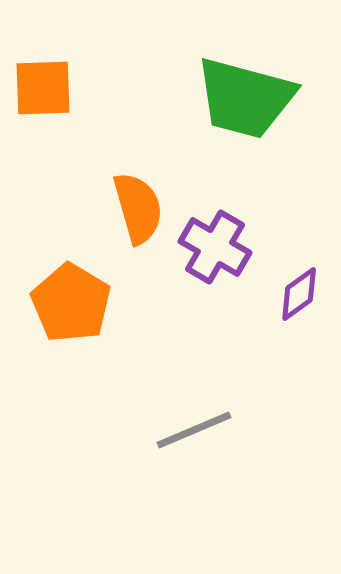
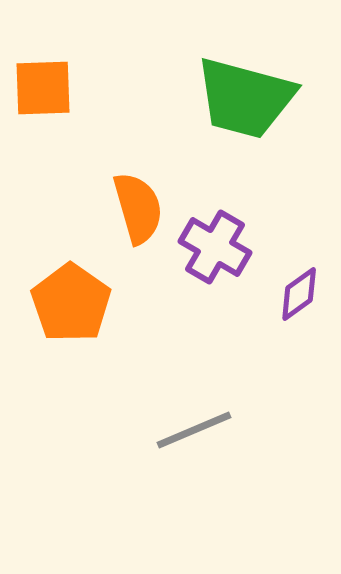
orange pentagon: rotated 4 degrees clockwise
